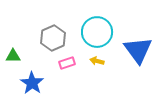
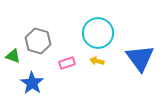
cyan circle: moved 1 px right, 1 px down
gray hexagon: moved 15 px left, 3 px down; rotated 20 degrees counterclockwise
blue triangle: moved 2 px right, 8 px down
green triangle: rotated 21 degrees clockwise
